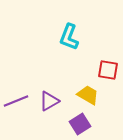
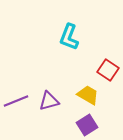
red square: rotated 25 degrees clockwise
purple triangle: rotated 15 degrees clockwise
purple square: moved 7 px right, 1 px down
